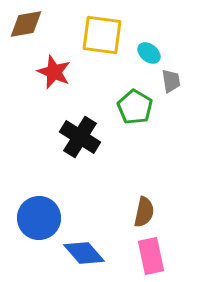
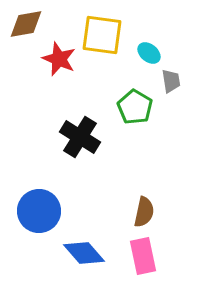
red star: moved 5 px right, 13 px up
blue circle: moved 7 px up
pink rectangle: moved 8 px left
